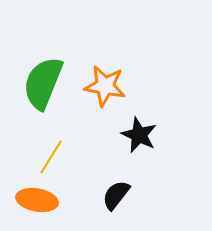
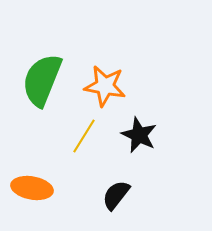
green semicircle: moved 1 px left, 3 px up
yellow line: moved 33 px right, 21 px up
orange ellipse: moved 5 px left, 12 px up
